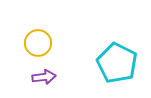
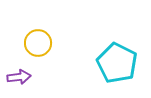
purple arrow: moved 25 px left
